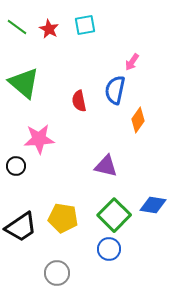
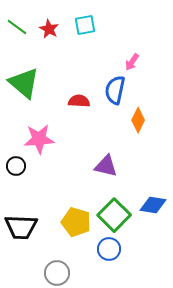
red semicircle: rotated 105 degrees clockwise
orange diamond: rotated 10 degrees counterclockwise
yellow pentagon: moved 13 px right, 4 px down; rotated 8 degrees clockwise
black trapezoid: rotated 36 degrees clockwise
